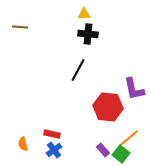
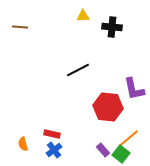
yellow triangle: moved 1 px left, 2 px down
black cross: moved 24 px right, 7 px up
black line: rotated 35 degrees clockwise
